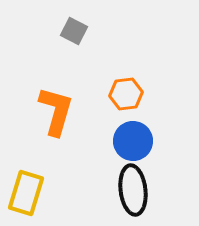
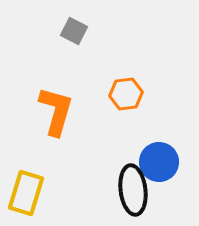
blue circle: moved 26 px right, 21 px down
